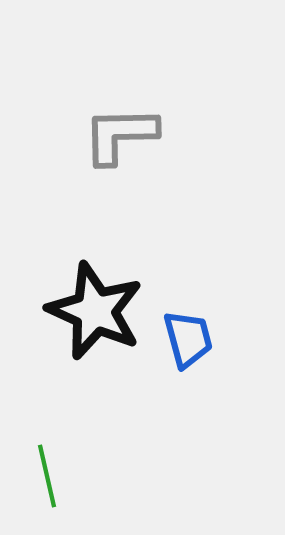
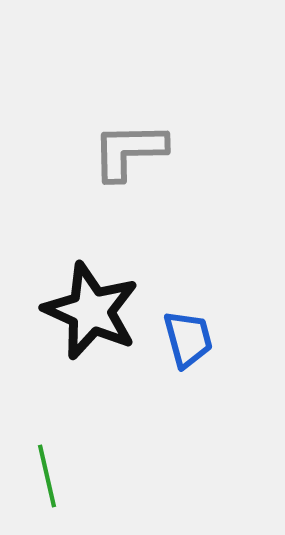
gray L-shape: moved 9 px right, 16 px down
black star: moved 4 px left
